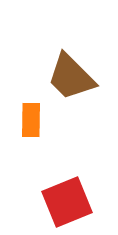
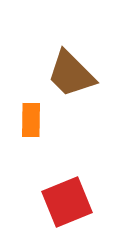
brown trapezoid: moved 3 px up
